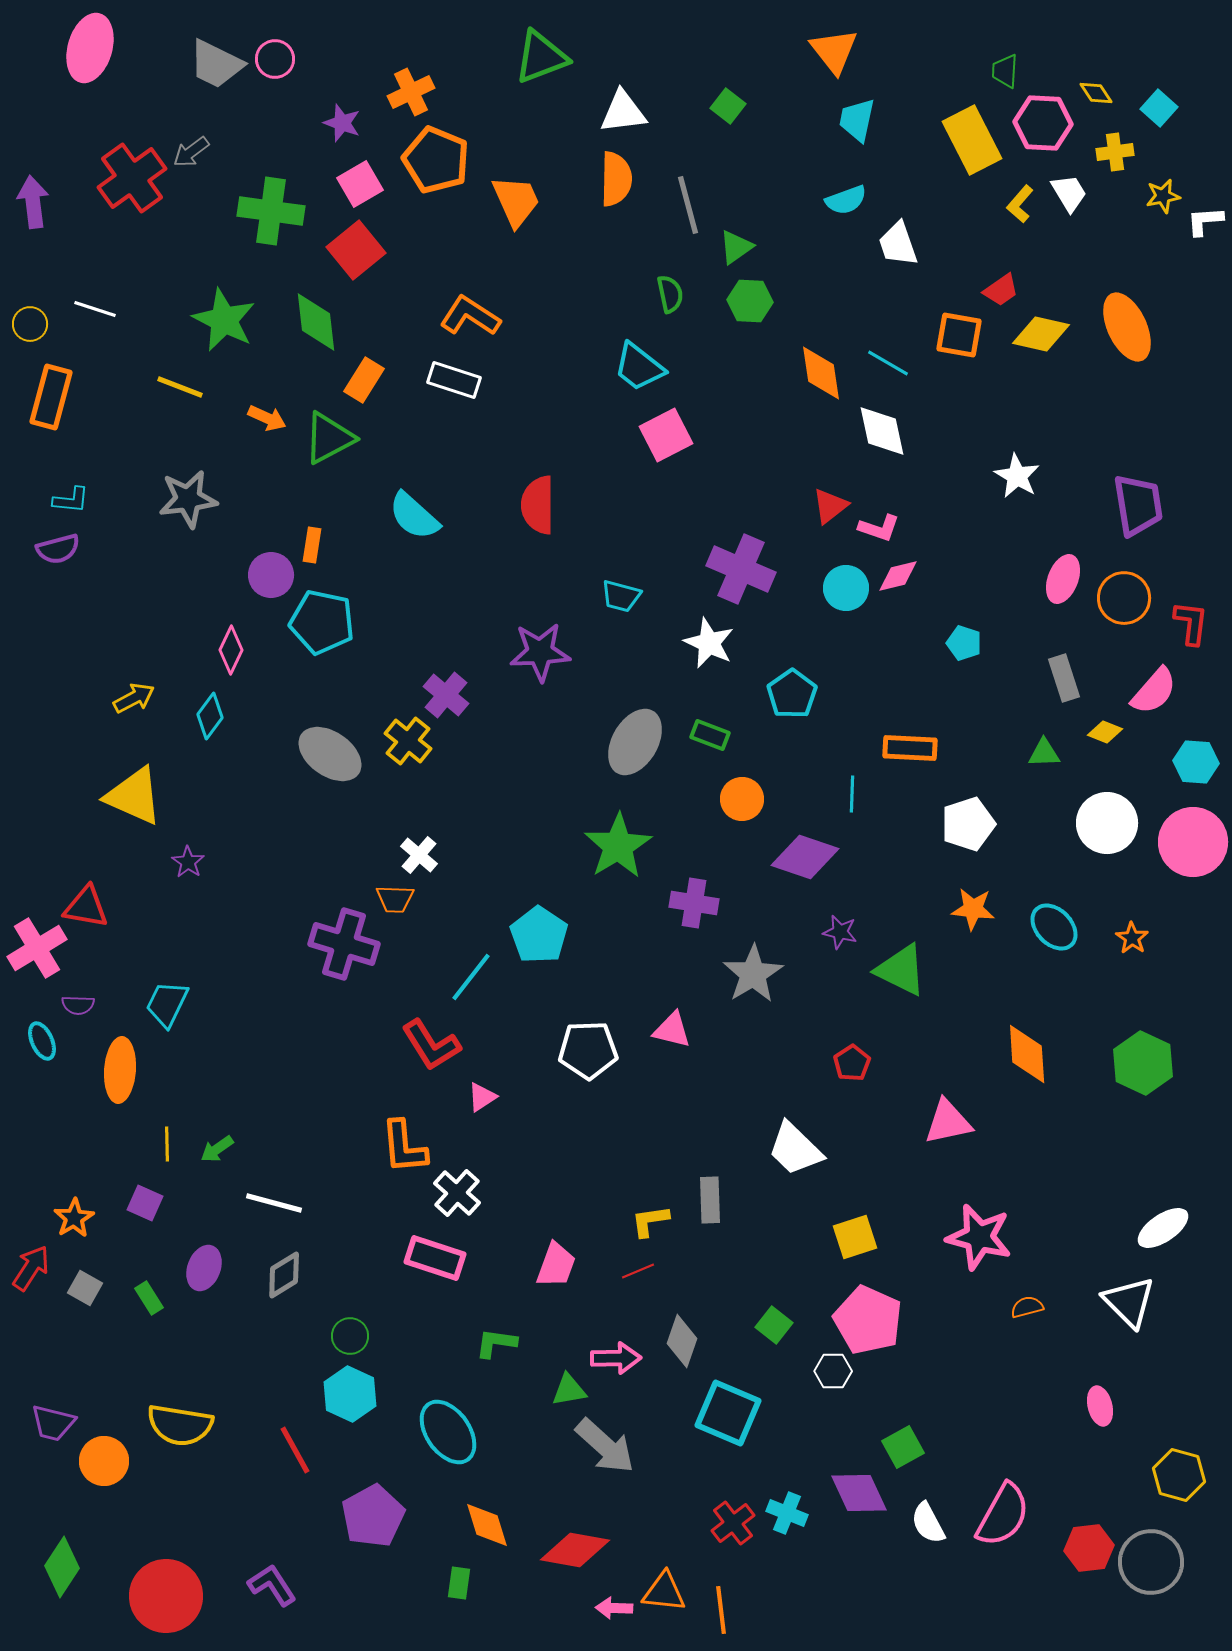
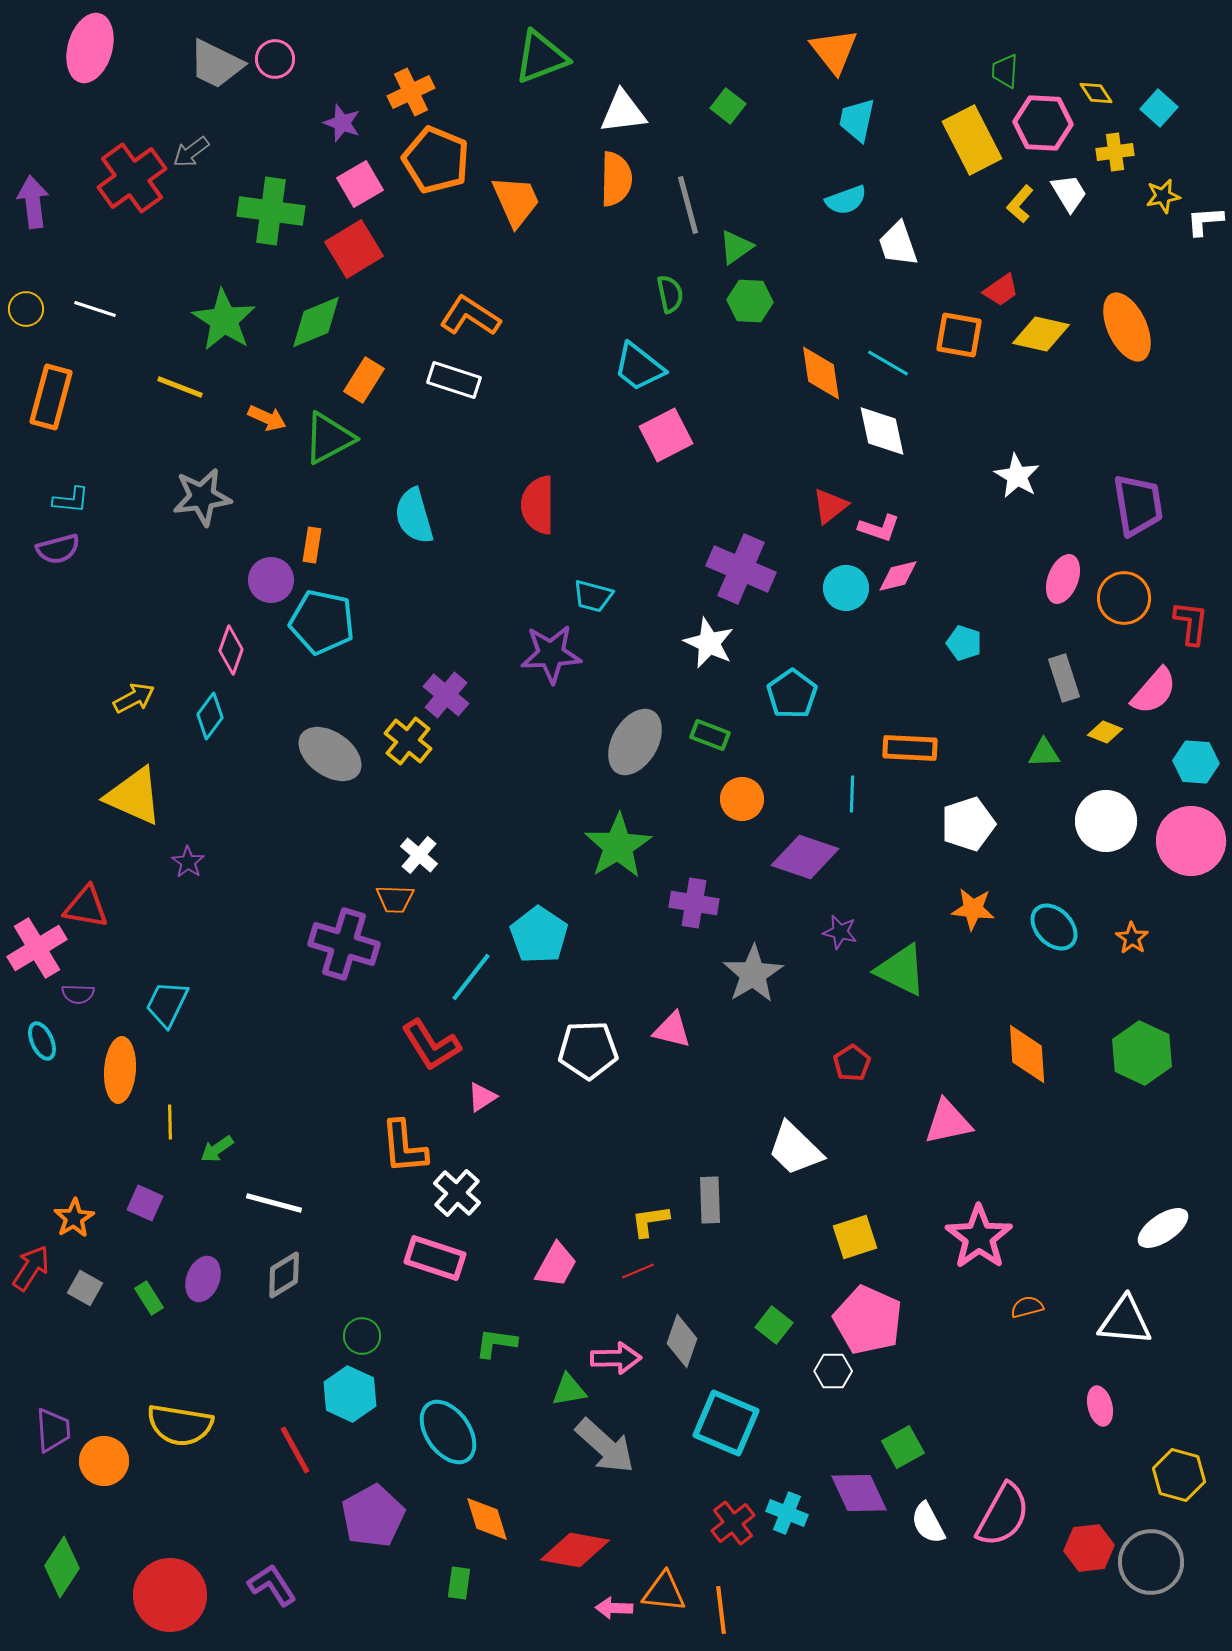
red square at (356, 250): moved 2 px left, 1 px up; rotated 8 degrees clockwise
green star at (224, 320): rotated 6 degrees clockwise
green diamond at (316, 322): rotated 74 degrees clockwise
yellow circle at (30, 324): moved 4 px left, 15 px up
gray star at (188, 499): moved 14 px right, 2 px up
cyan semicircle at (414, 516): rotated 32 degrees clockwise
purple circle at (271, 575): moved 5 px down
cyan trapezoid at (621, 596): moved 28 px left
pink diamond at (231, 650): rotated 6 degrees counterclockwise
purple star at (540, 652): moved 11 px right, 2 px down
white circle at (1107, 823): moved 1 px left, 2 px up
pink circle at (1193, 842): moved 2 px left, 1 px up
purple semicircle at (78, 1005): moved 11 px up
green hexagon at (1143, 1063): moved 1 px left, 10 px up
yellow line at (167, 1144): moved 3 px right, 22 px up
pink star at (979, 1237): rotated 22 degrees clockwise
pink trapezoid at (556, 1265): rotated 9 degrees clockwise
purple ellipse at (204, 1268): moved 1 px left, 11 px down
white triangle at (1129, 1302): moved 4 px left, 19 px down; rotated 40 degrees counterclockwise
green circle at (350, 1336): moved 12 px right
cyan square at (728, 1413): moved 2 px left, 10 px down
purple trapezoid at (53, 1423): moved 7 px down; rotated 108 degrees counterclockwise
orange diamond at (487, 1525): moved 6 px up
red circle at (166, 1596): moved 4 px right, 1 px up
